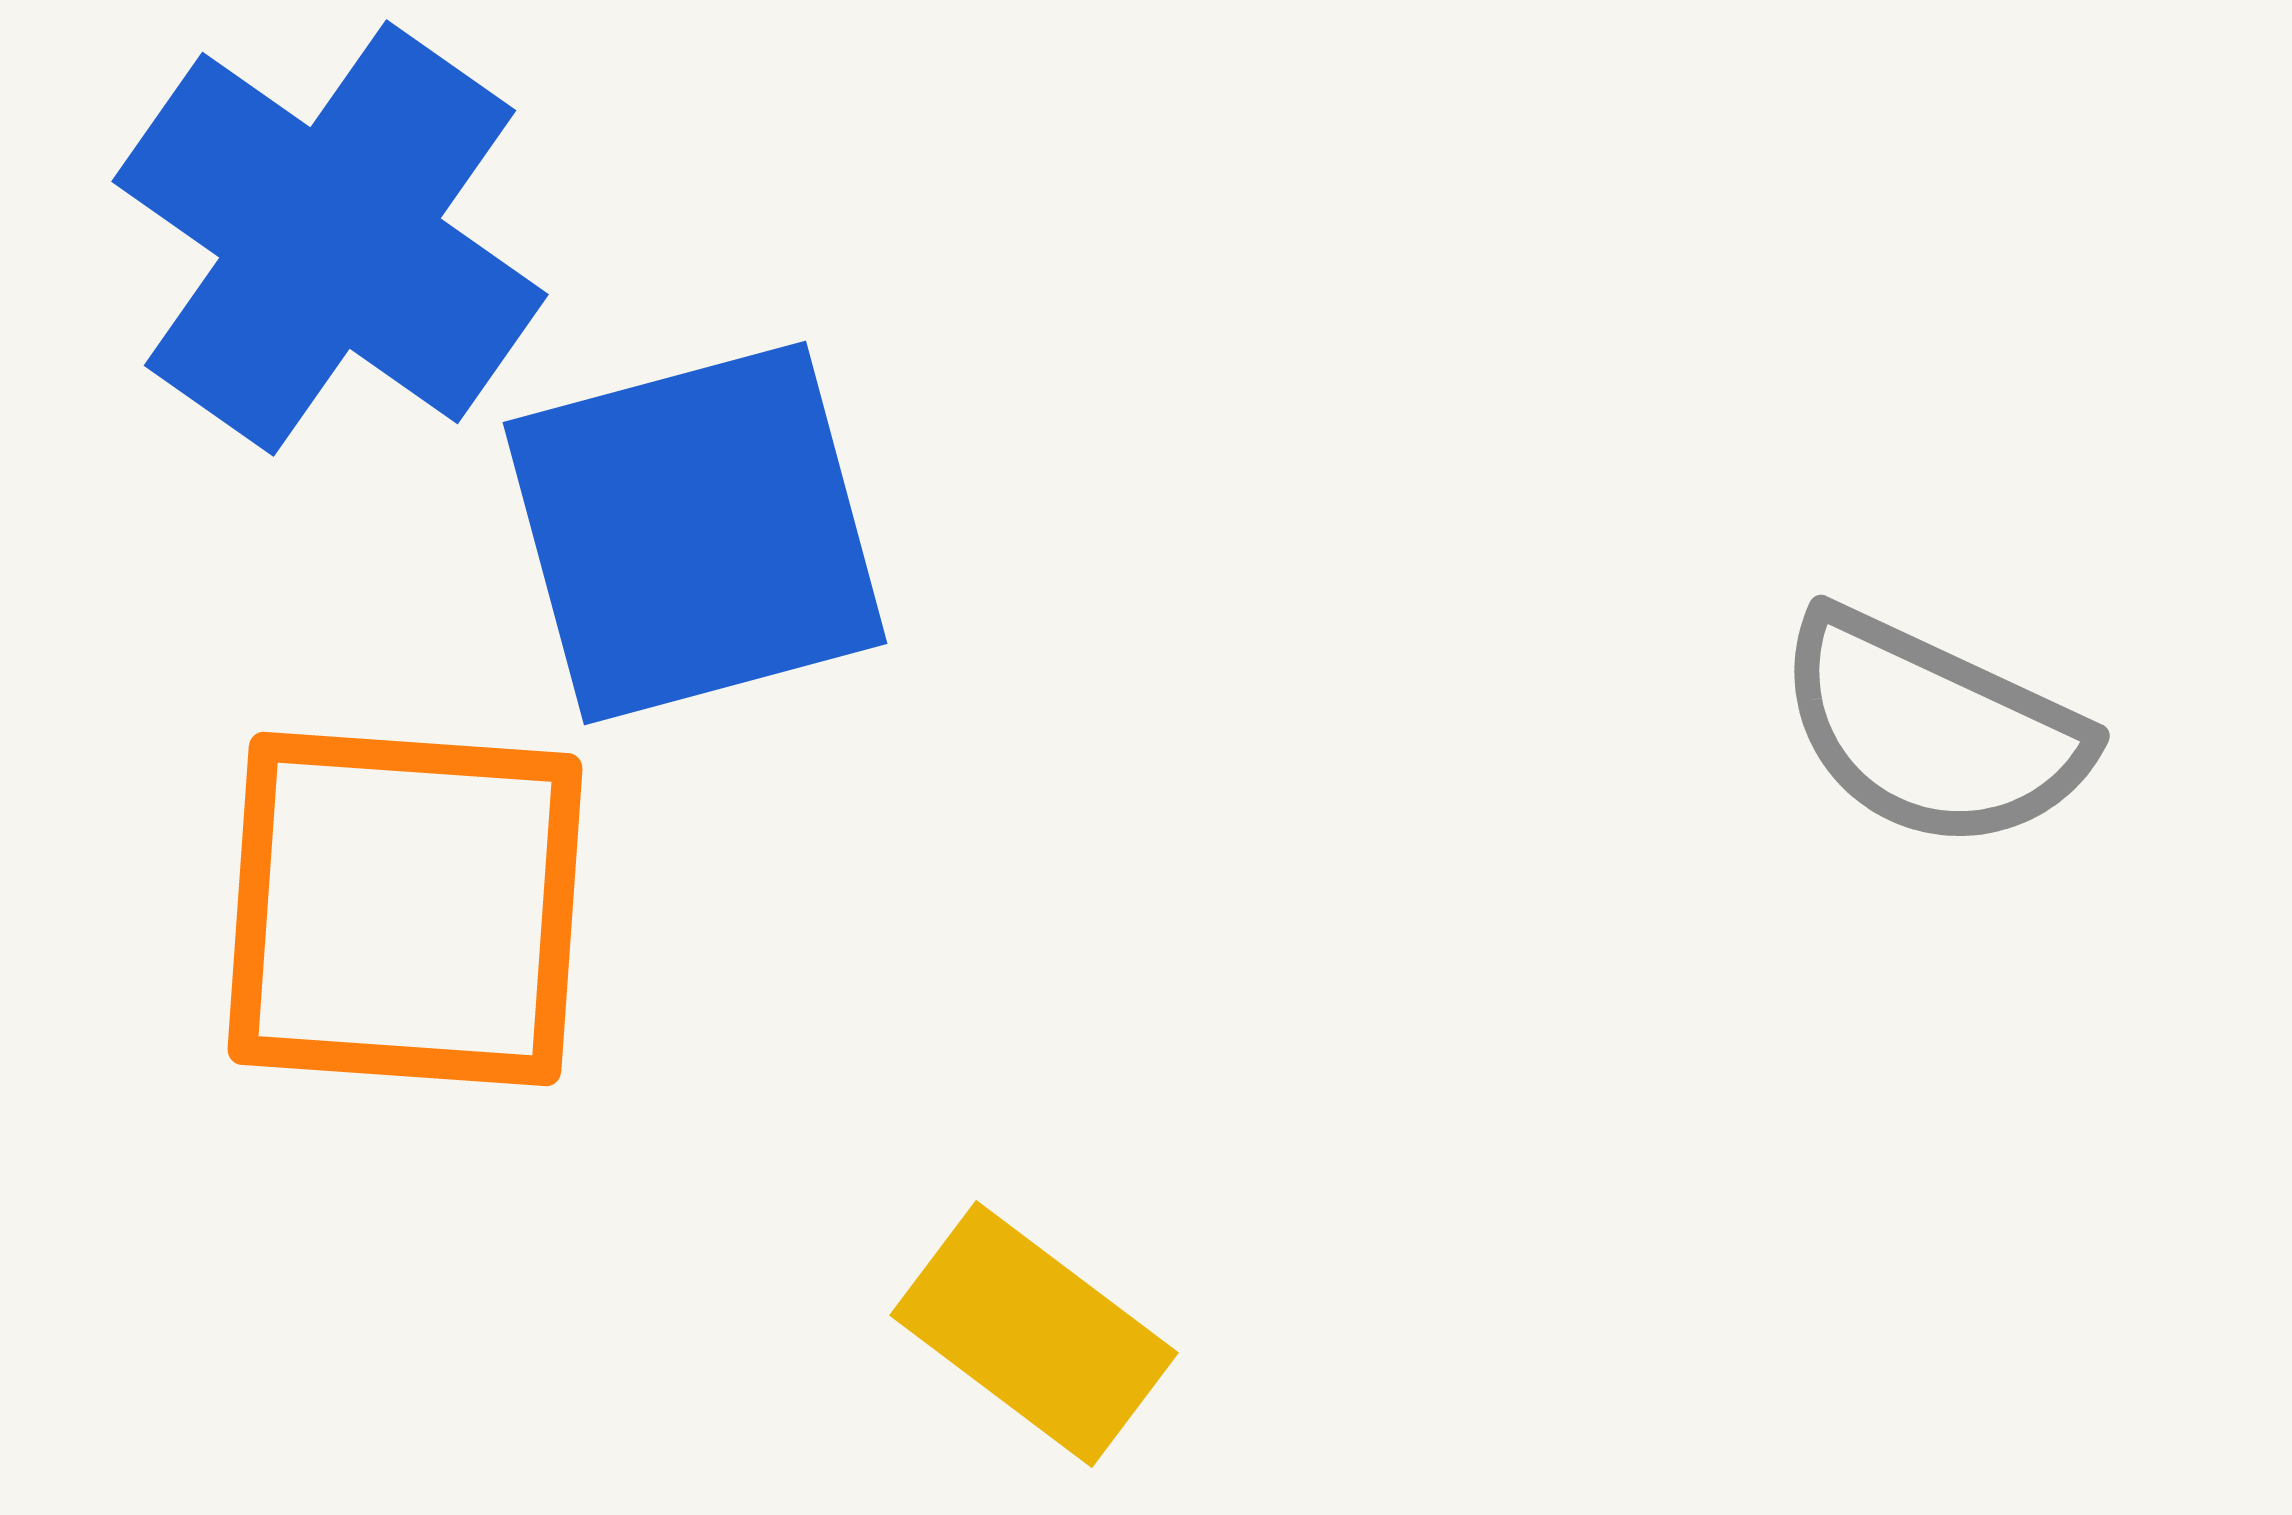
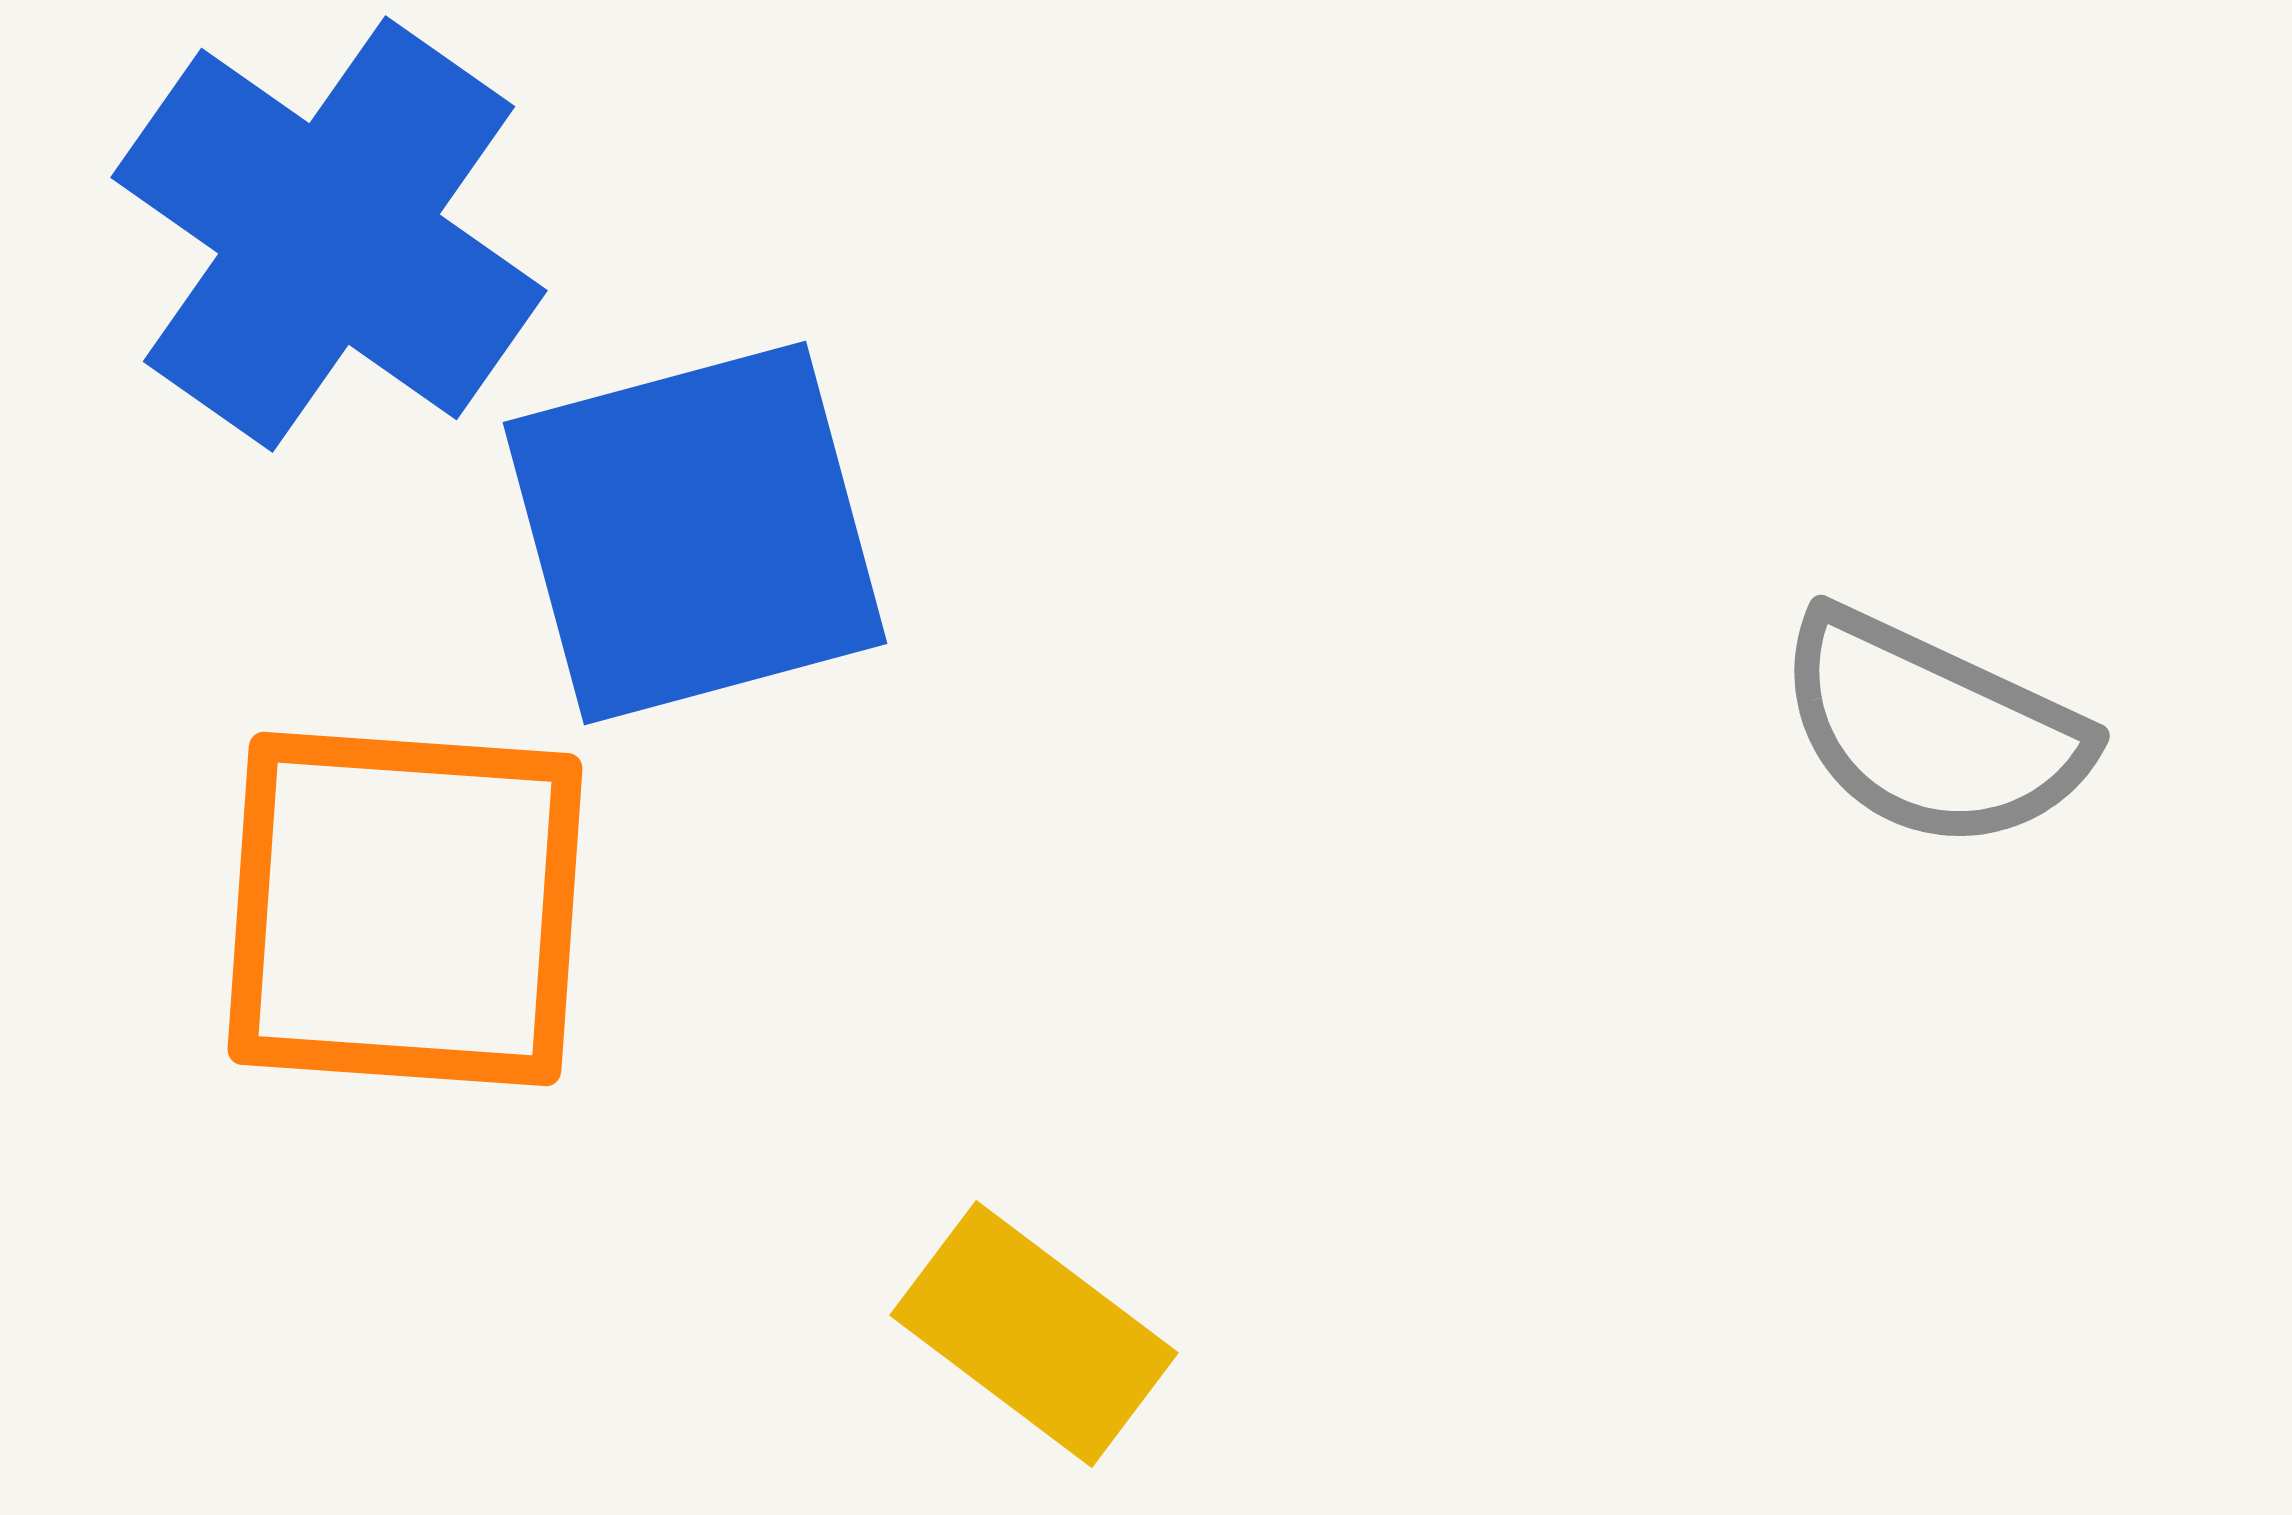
blue cross: moved 1 px left, 4 px up
